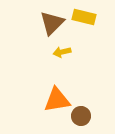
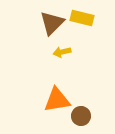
yellow rectangle: moved 2 px left, 1 px down
